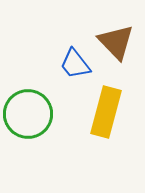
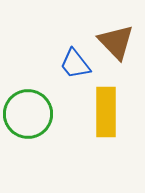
yellow rectangle: rotated 15 degrees counterclockwise
